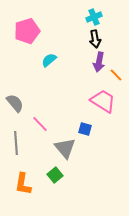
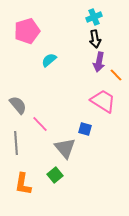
gray semicircle: moved 3 px right, 2 px down
